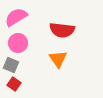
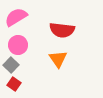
pink circle: moved 2 px down
gray square: rotated 21 degrees clockwise
